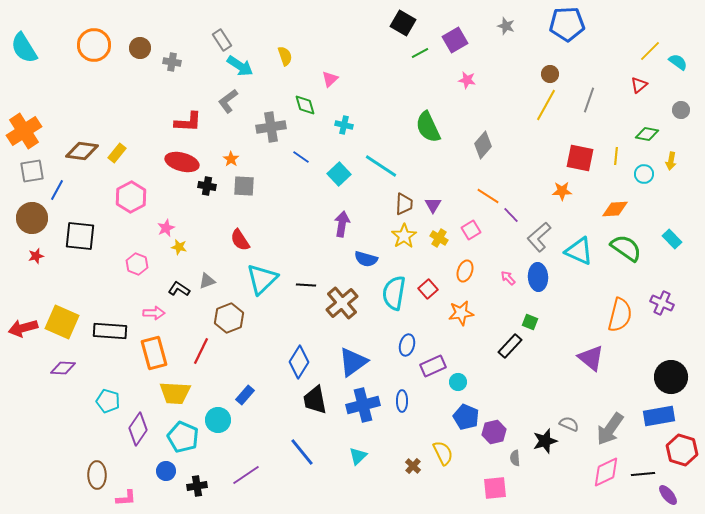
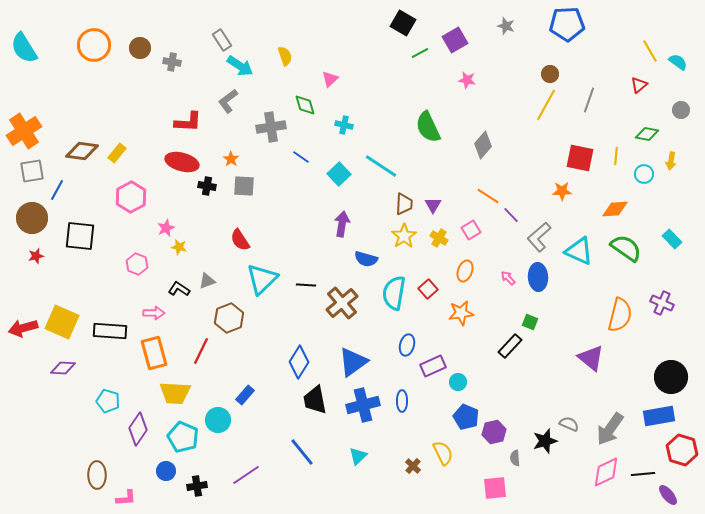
yellow line at (650, 51): rotated 75 degrees counterclockwise
